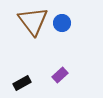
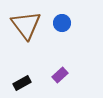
brown triangle: moved 7 px left, 4 px down
